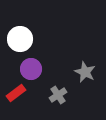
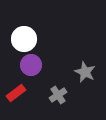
white circle: moved 4 px right
purple circle: moved 4 px up
